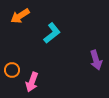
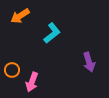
purple arrow: moved 7 px left, 2 px down
